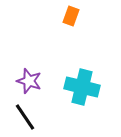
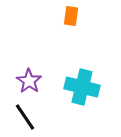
orange rectangle: rotated 12 degrees counterclockwise
purple star: rotated 15 degrees clockwise
